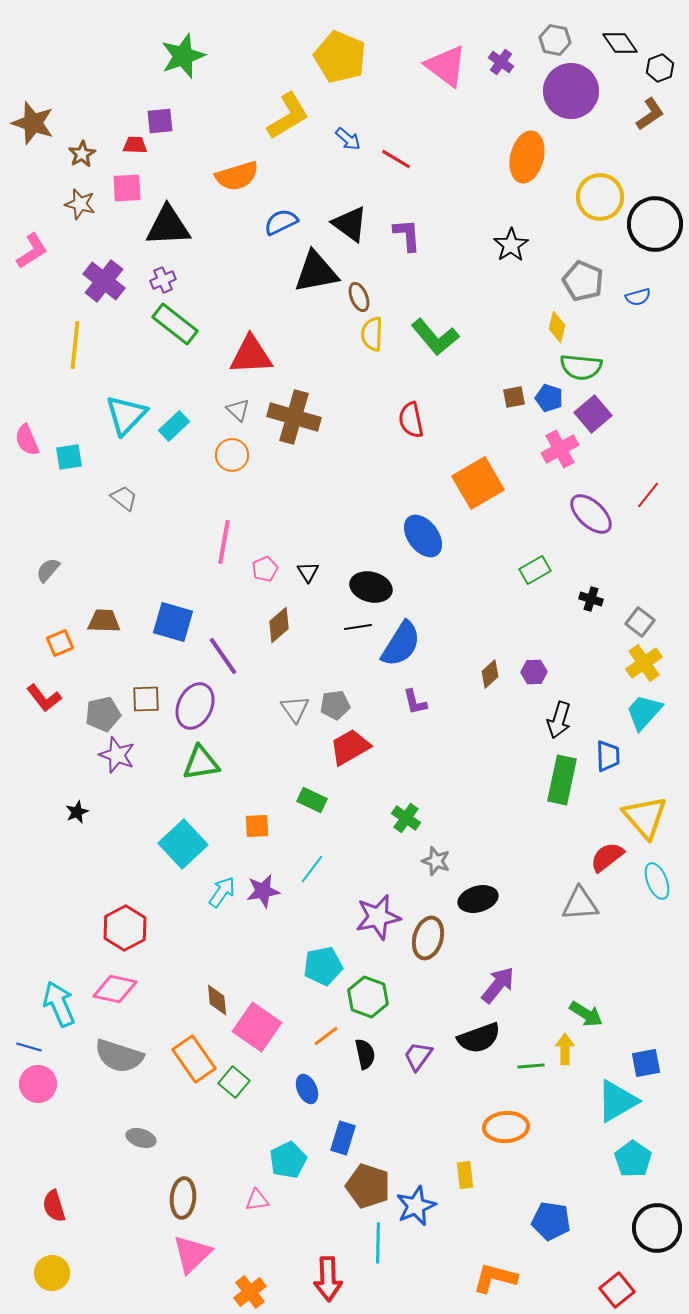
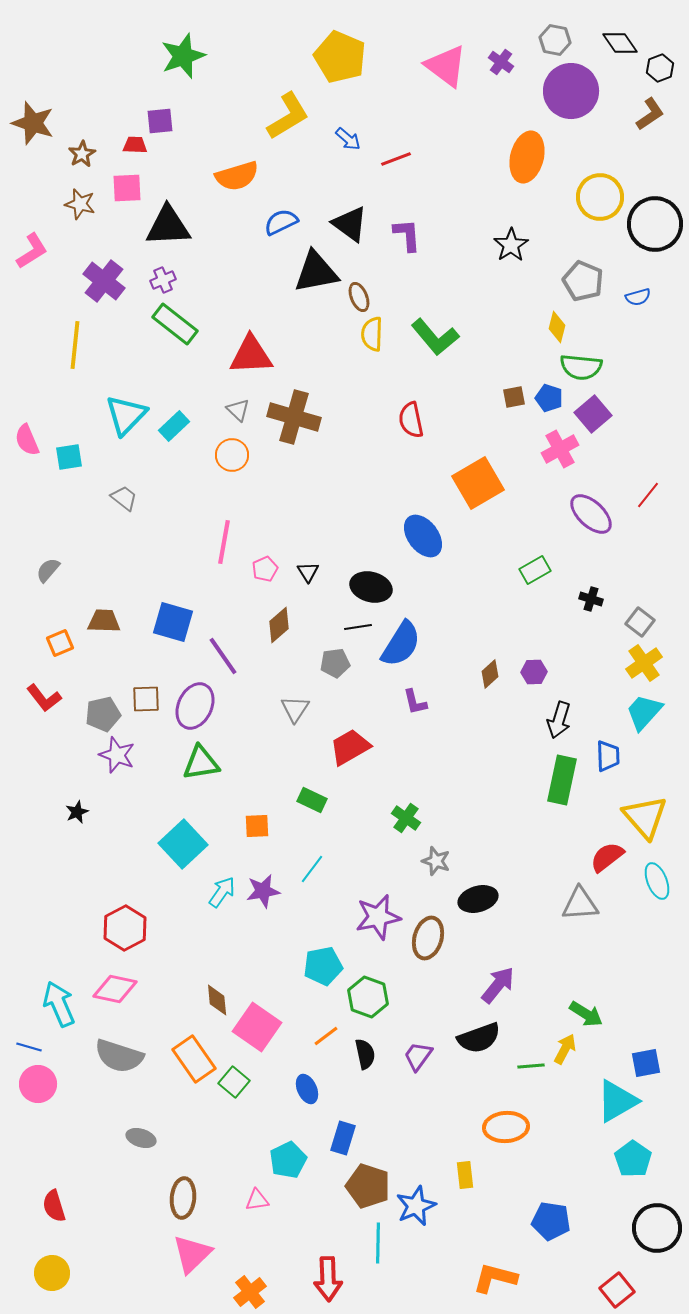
red line at (396, 159): rotated 52 degrees counterclockwise
gray pentagon at (335, 705): moved 42 px up
gray triangle at (295, 709): rotated 8 degrees clockwise
yellow arrow at (565, 1049): rotated 28 degrees clockwise
